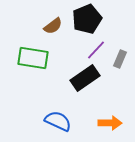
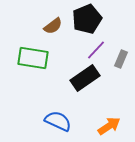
gray rectangle: moved 1 px right
orange arrow: moved 1 px left, 3 px down; rotated 35 degrees counterclockwise
